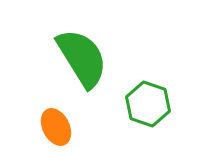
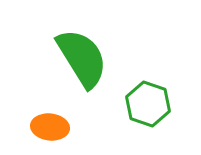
orange ellipse: moved 6 px left; rotated 57 degrees counterclockwise
